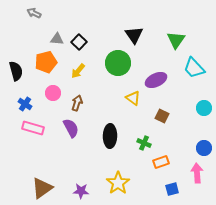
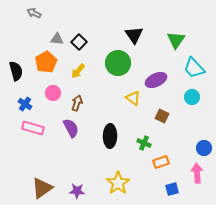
orange pentagon: rotated 15 degrees counterclockwise
cyan circle: moved 12 px left, 11 px up
purple star: moved 4 px left
